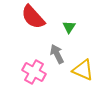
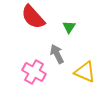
yellow triangle: moved 2 px right, 2 px down
